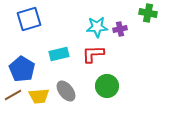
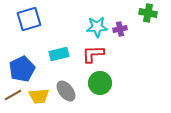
blue pentagon: rotated 15 degrees clockwise
green circle: moved 7 px left, 3 px up
